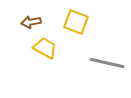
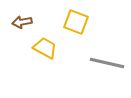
brown arrow: moved 9 px left
